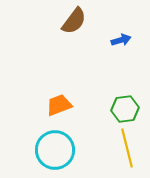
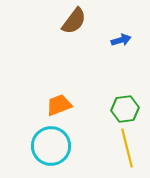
cyan circle: moved 4 px left, 4 px up
